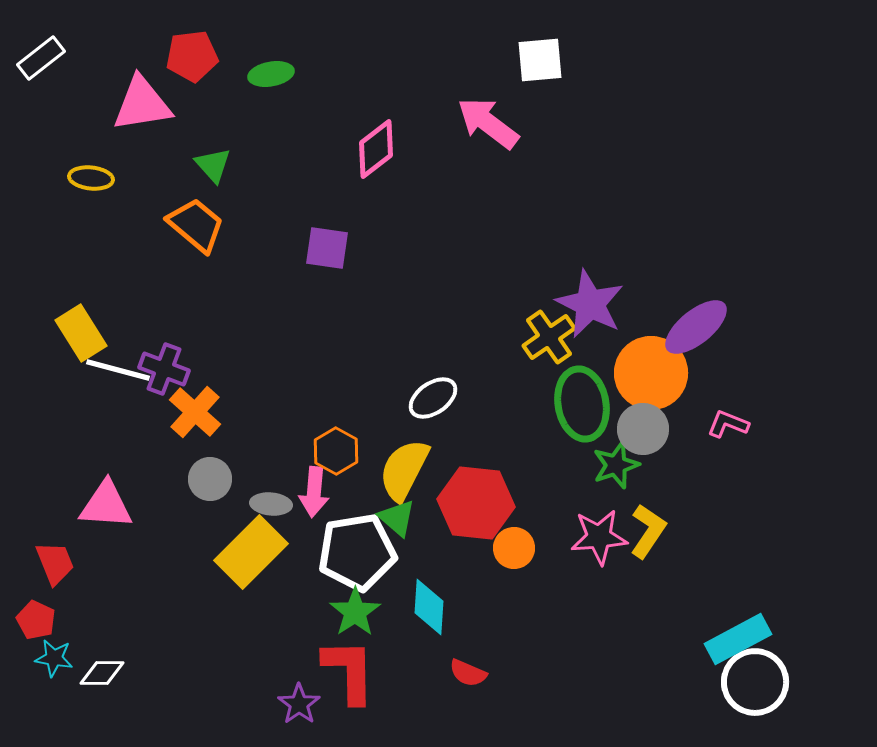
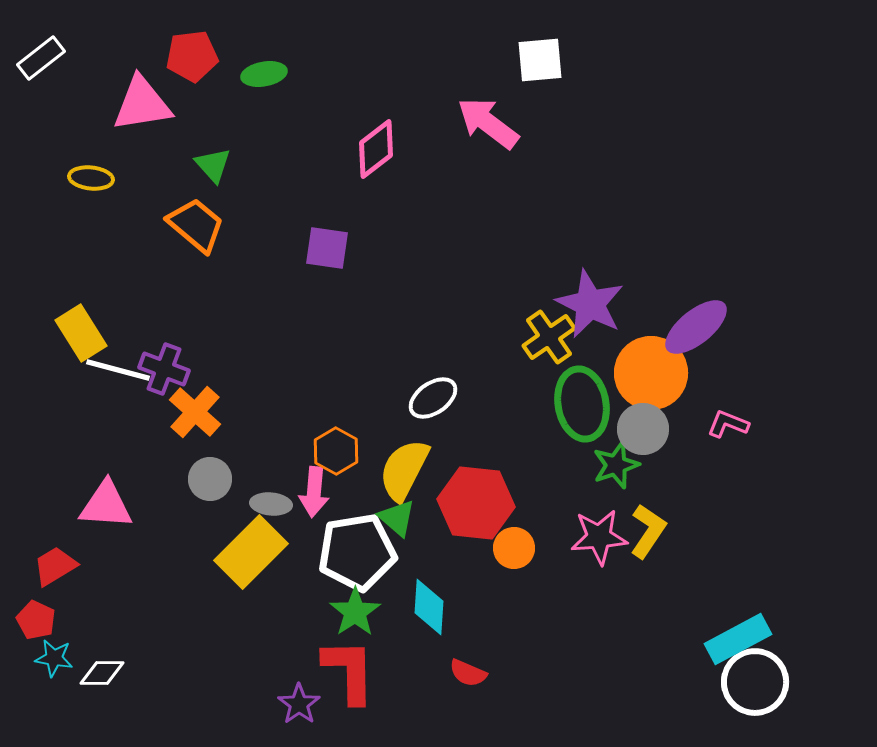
green ellipse at (271, 74): moved 7 px left
red trapezoid at (55, 563): moved 3 px down; rotated 99 degrees counterclockwise
